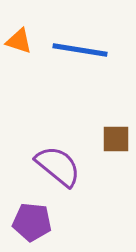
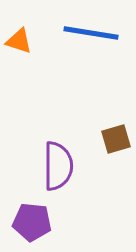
blue line: moved 11 px right, 17 px up
brown square: rotated 16 degrees counterclockwise
purple semicircle: rotated 51 degrees clockwise
